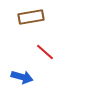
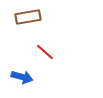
brown rectangle: moved 3 px left
